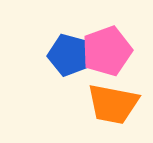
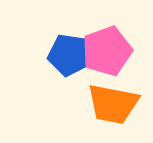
blue pentagon: rotated 6 degrees counterclockwise
